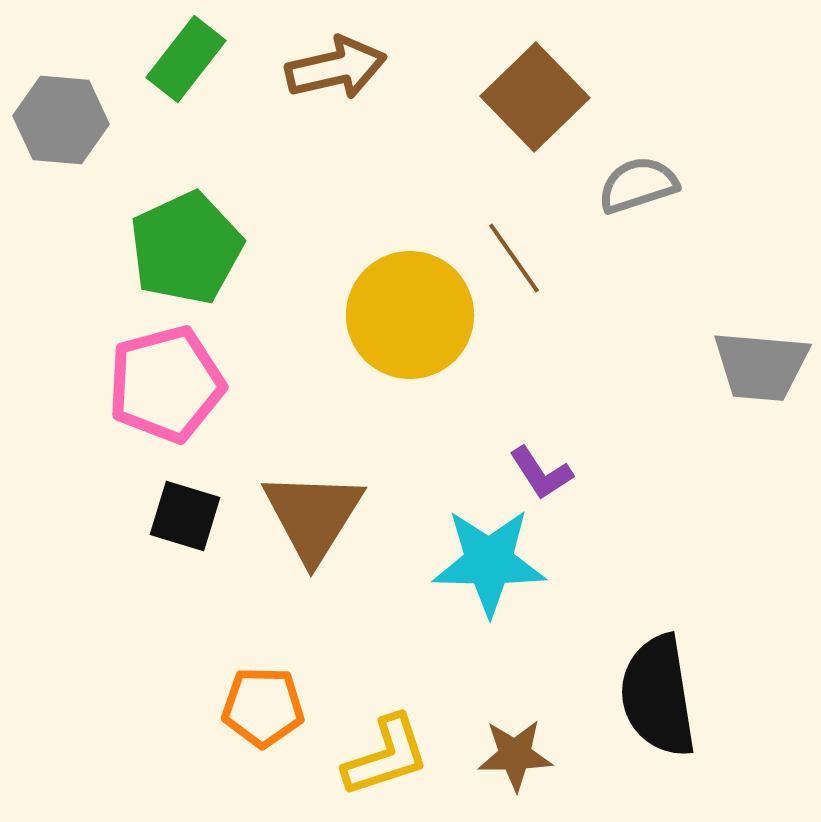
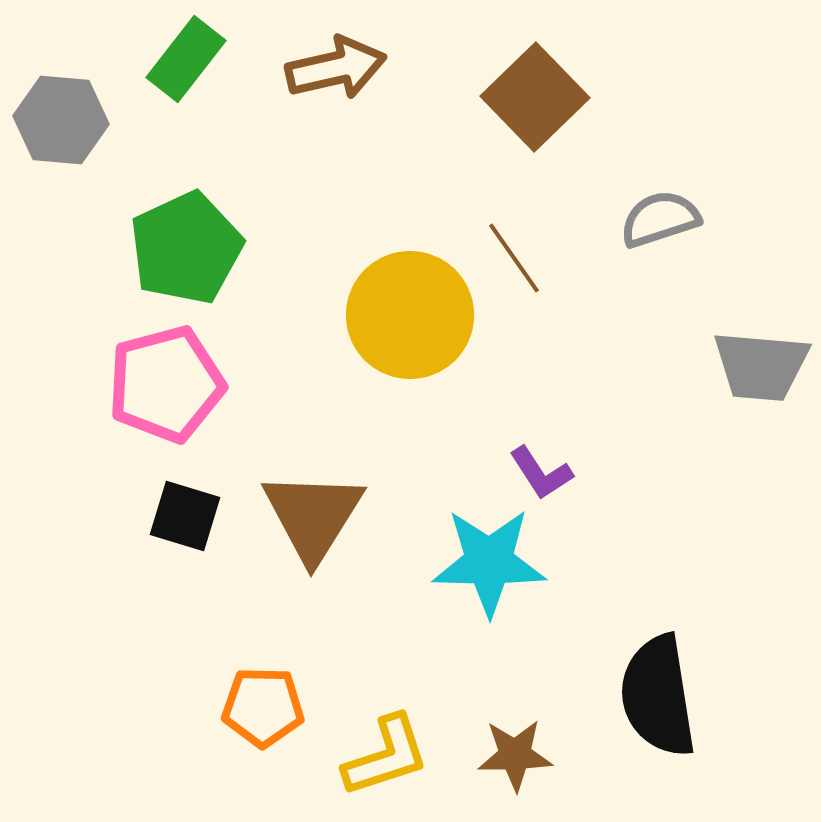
gray semicircle: moved 22 px right, 34 px down
